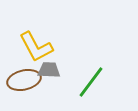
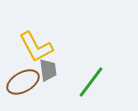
gray trapezoid: moved 1 px left; rotated 80 degrees clockwise
brown ellipse: moved 1 px left, 2 px down; rotated 16 degrees counterclockwise
